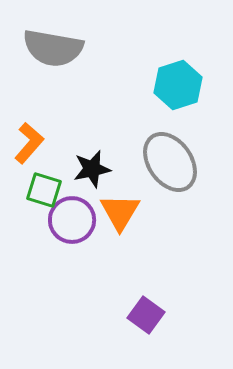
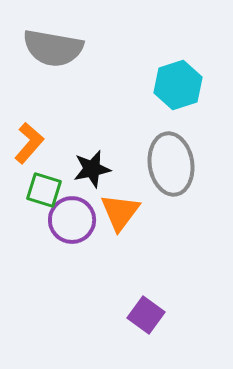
gray ellipse: moved 1 px right, 2 px down; rotated 26 degrees clockwise
orange triangle: rotated 6 degrees clockwise
